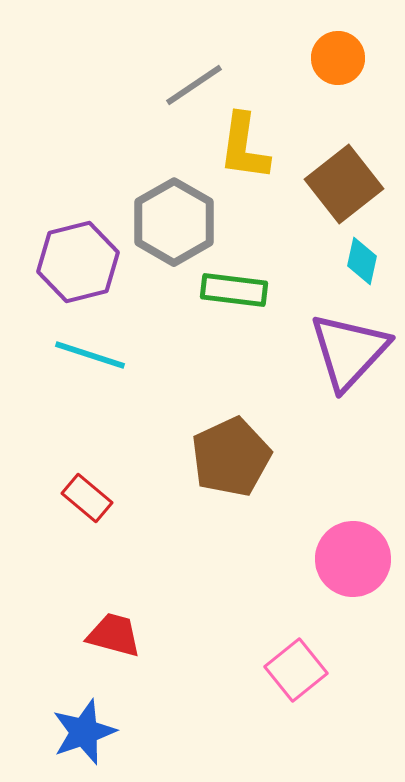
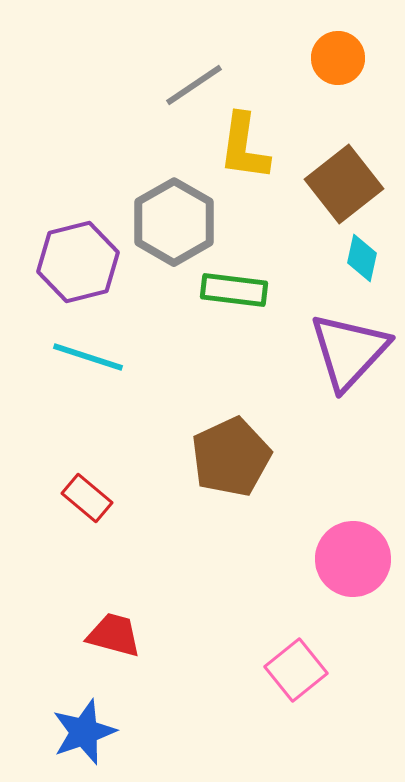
cyan diamond: moved 3 px up
cyan line: moved 2 px left, 2 px down
